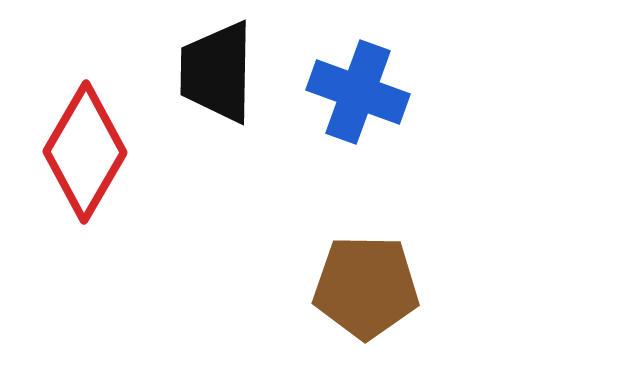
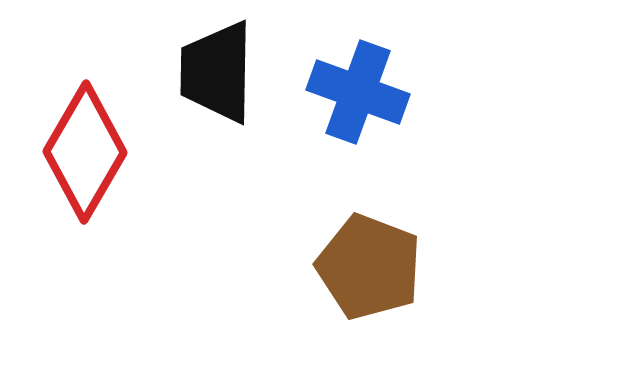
brown pentagon: moved 3 px right, 20 px up; rotated 20 degrees clockwise
